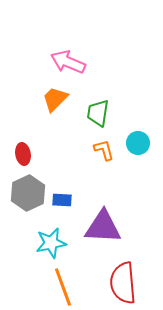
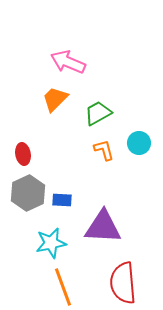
green trapezoid: rotated 52 degrees clockwise
cyan circle: moved 1 px right
